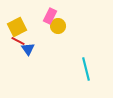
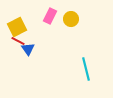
yellow circle: moved 13 px right, 7 px up
